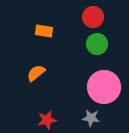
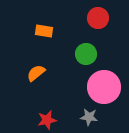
red circle: moved 5 px right, 1 px down
green circle: moved 11 px left, 10 px down
gray star: moved 2 px left, 1 px up
